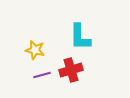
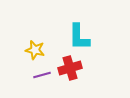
cyan L-shape: moved 1 px left
red cross: moved 1 px left, 2 px up
